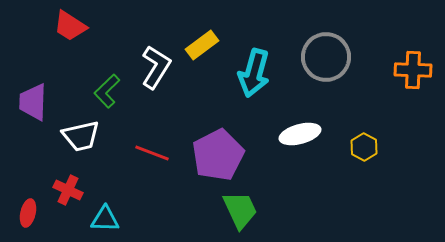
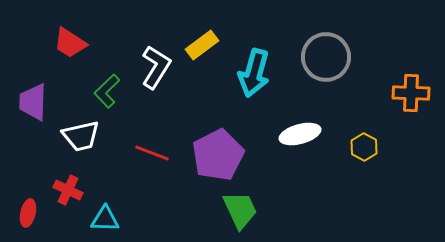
red trapezoid: moved 17 px down
orange cross: moved 2 px left, 23 px down
